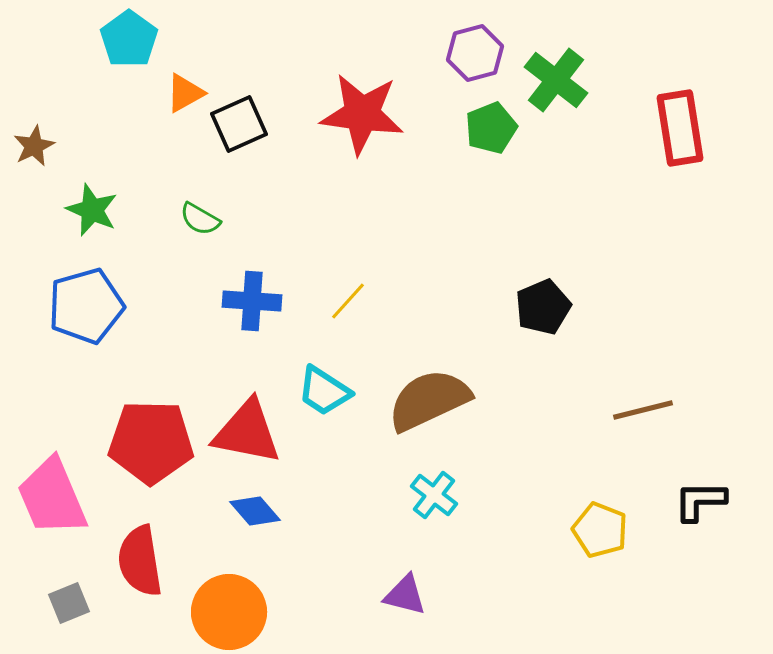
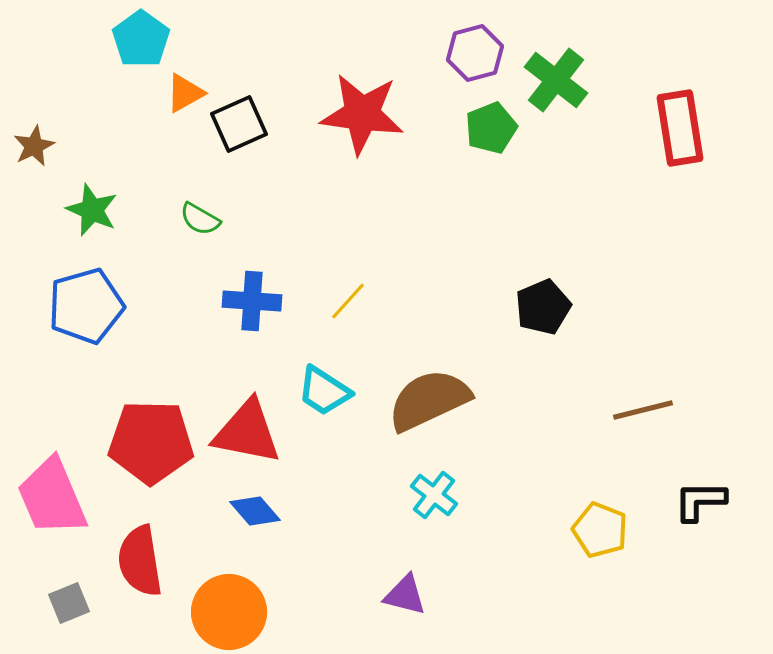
cyan pentagon: moved 12 px right
